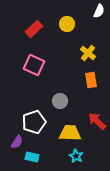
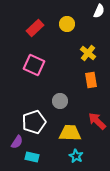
red rectangle: moved 1 px right, 1 px up
